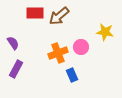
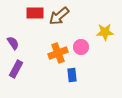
yellow star: rotated 12 degrees counterclockwise
blue rectangle: rotated 16 degrees clockwise
